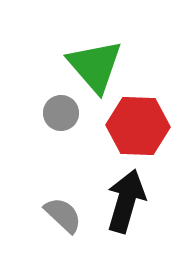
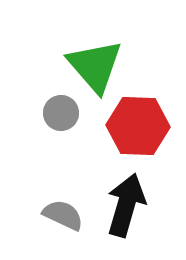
black arrow: moved 4 px down
gray semicircle: rotated 18 degrees counterclockwise
